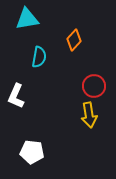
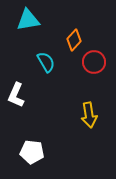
cyan triangle: moved 1 px right, 1 px down
cyan semicircle: moved 7 px right, 5 px down; rotated 40 degrees counterclockwise
red circle: moved 24 px up
white L-shape: moved 1 px up
